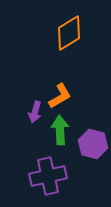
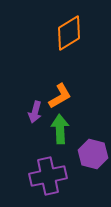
green arrow: moved 1 px up
purple hexagon: moved 10 px down
